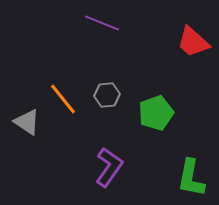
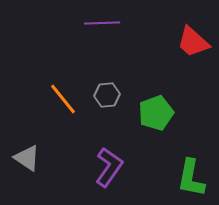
purple line: rotated 24 degrees counterclockwise
gray triangle: moved 36 px down
